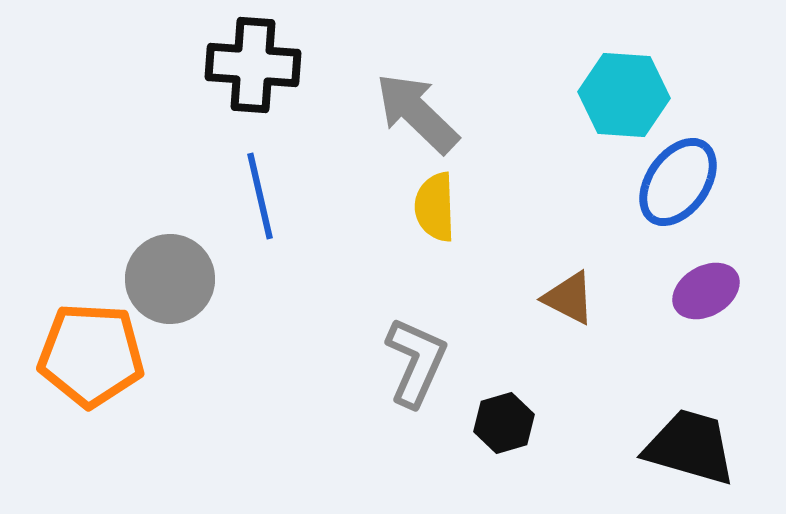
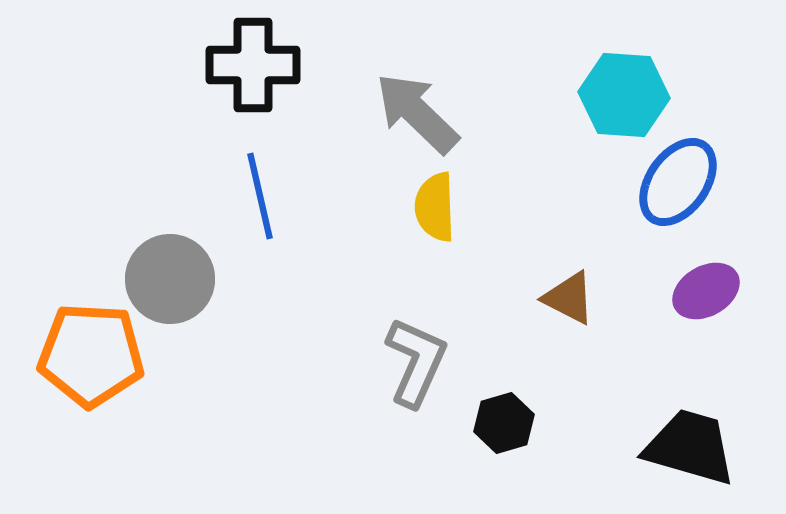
black cross: rotated 4 degrees counterclockwise
